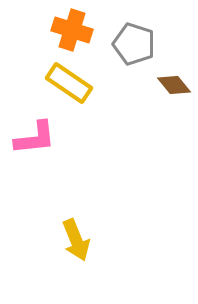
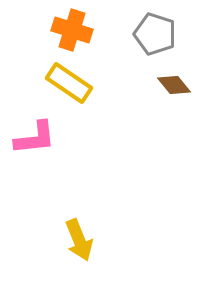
gray pentagon: moved 21 px right, 10 px up
yellow arrow: moved 3 px right
